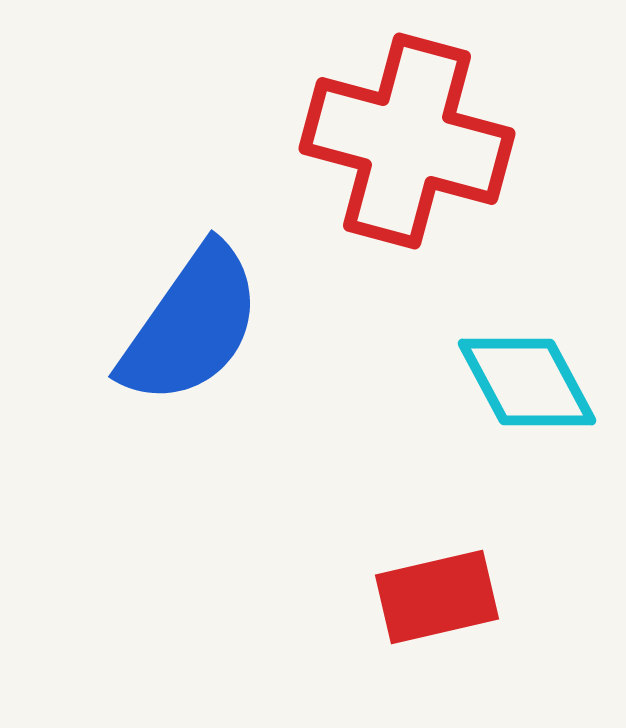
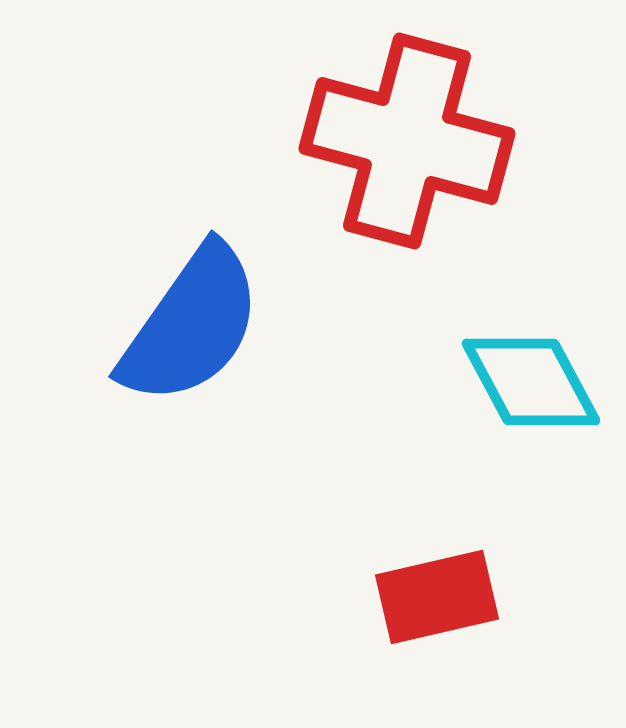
cyan diamond: moved 4 px right
